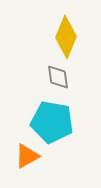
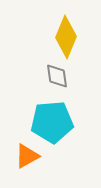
gray diamond: moved 1 px left, 1 px up
cyan pentagon: rotated 15 degrees counterclockwise
